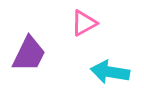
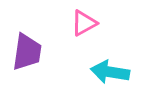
purple trapezoid: moved 2 px left, 2 px up; rotated 18 degrees counterclockwise
